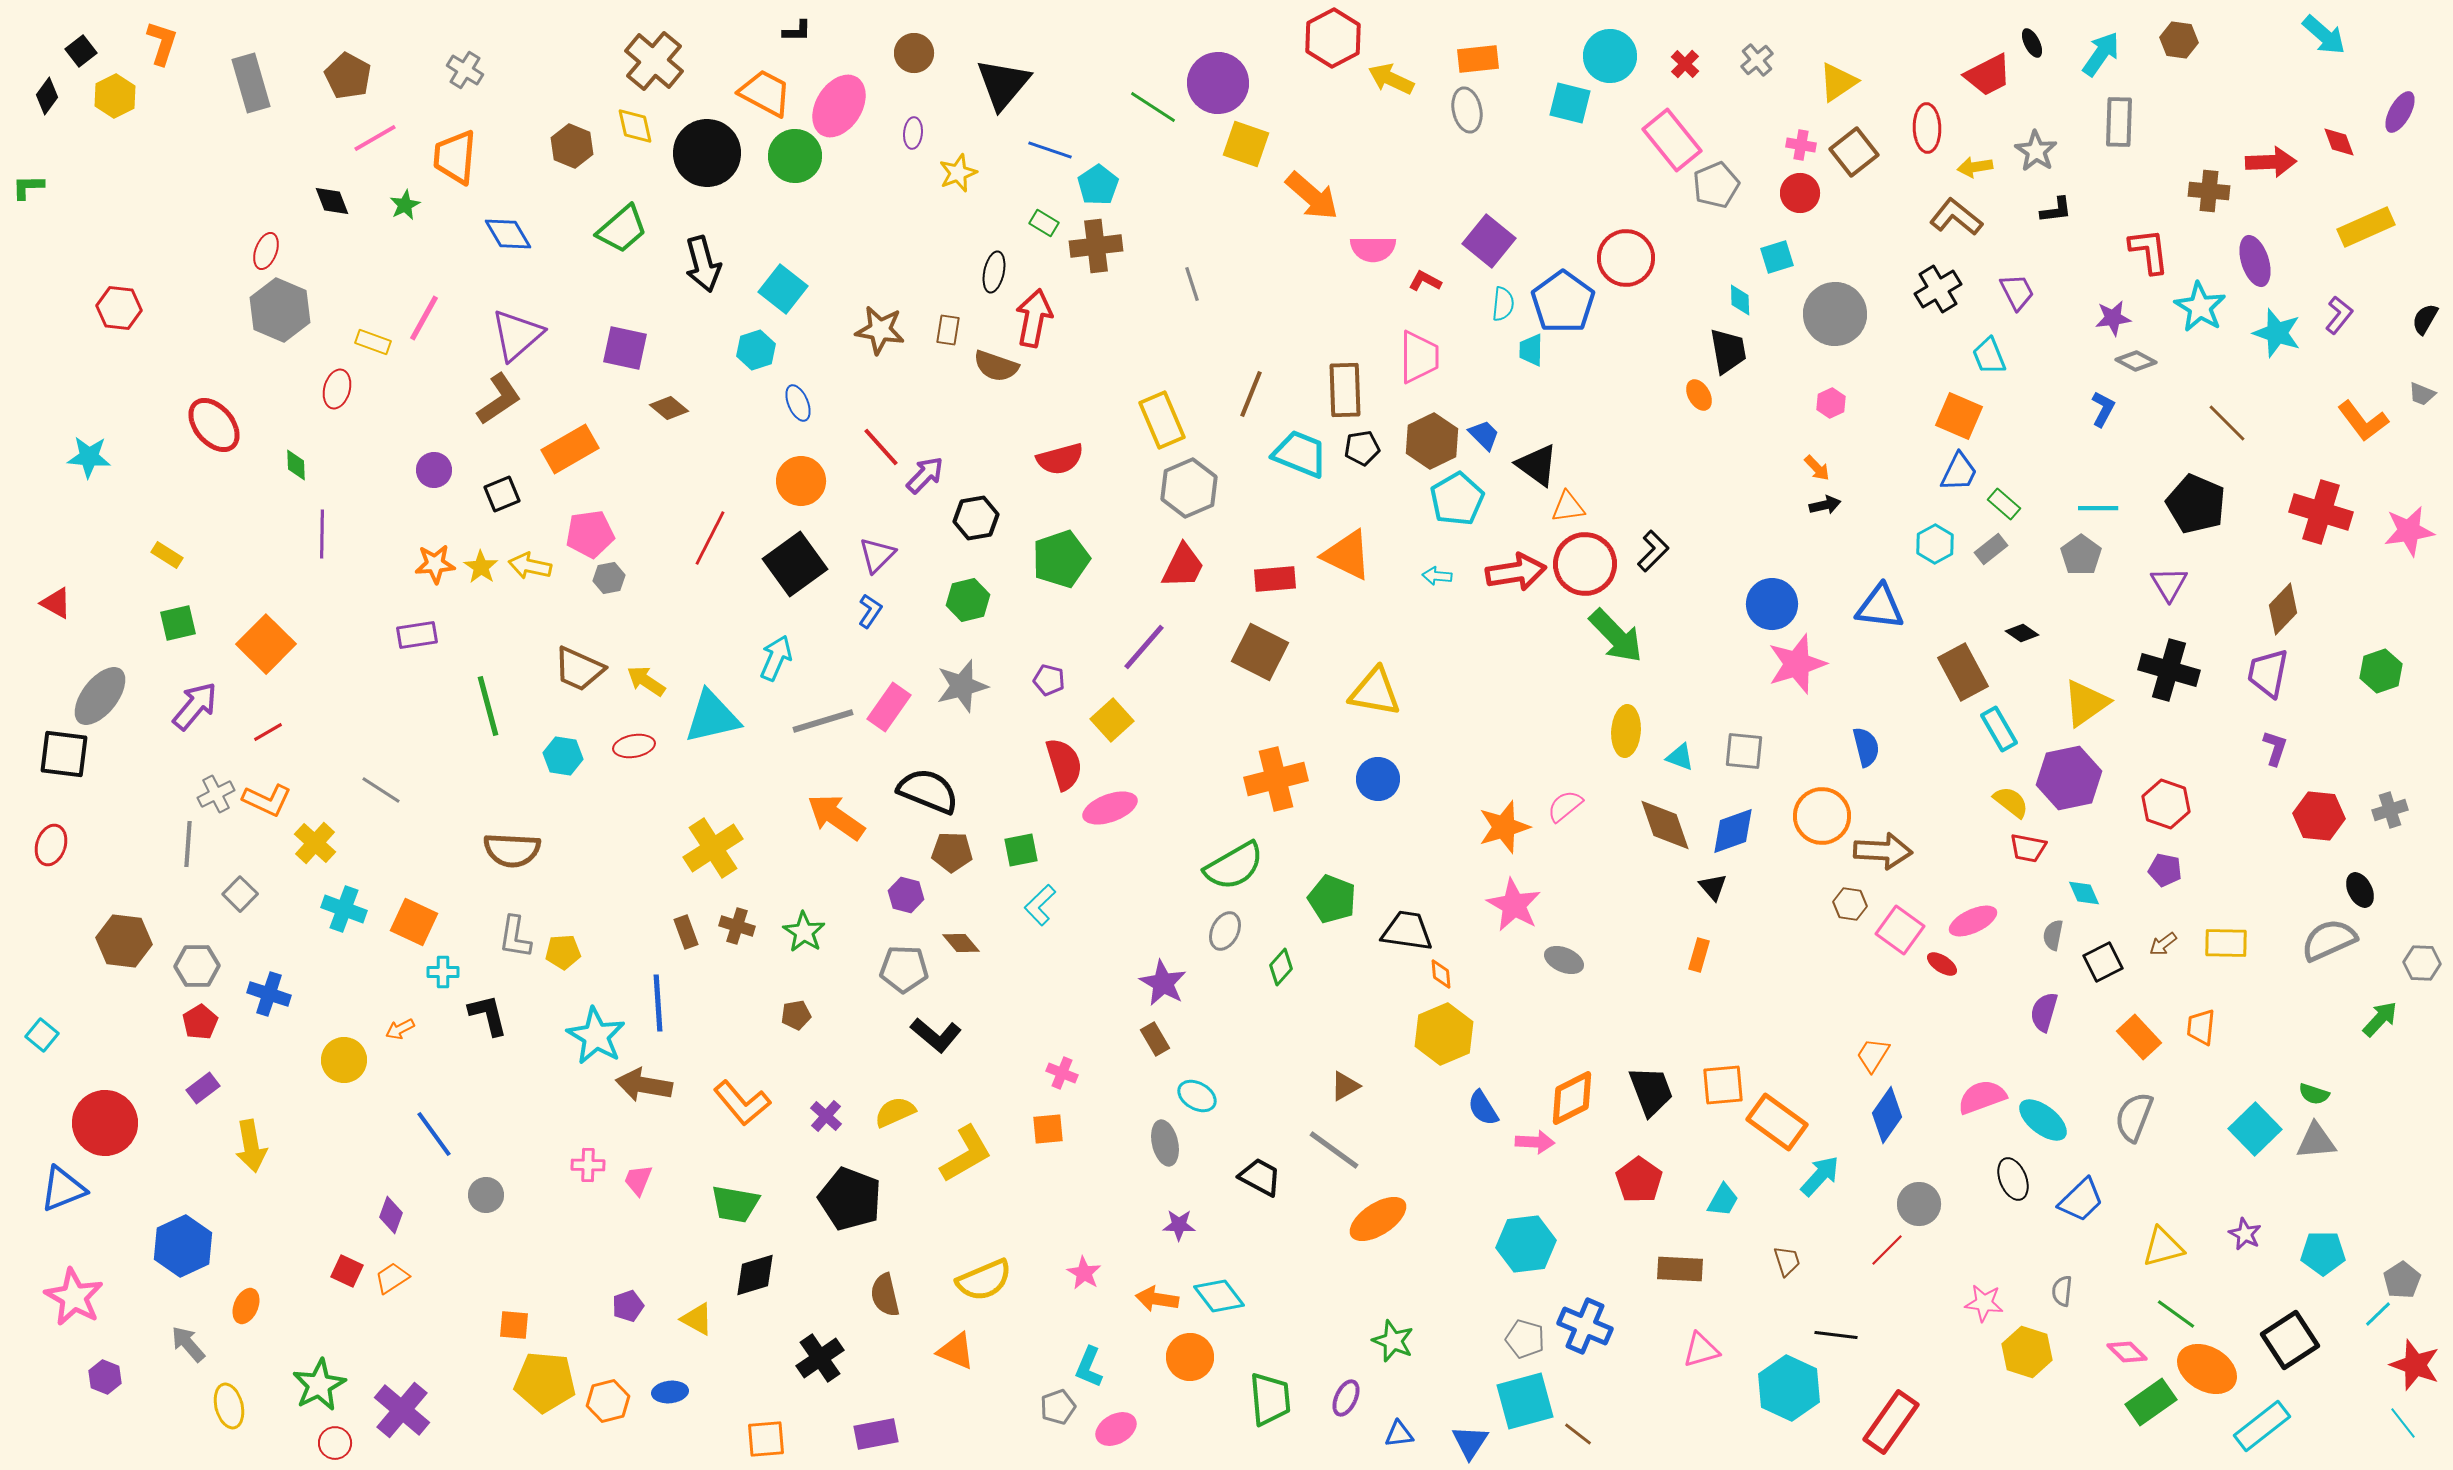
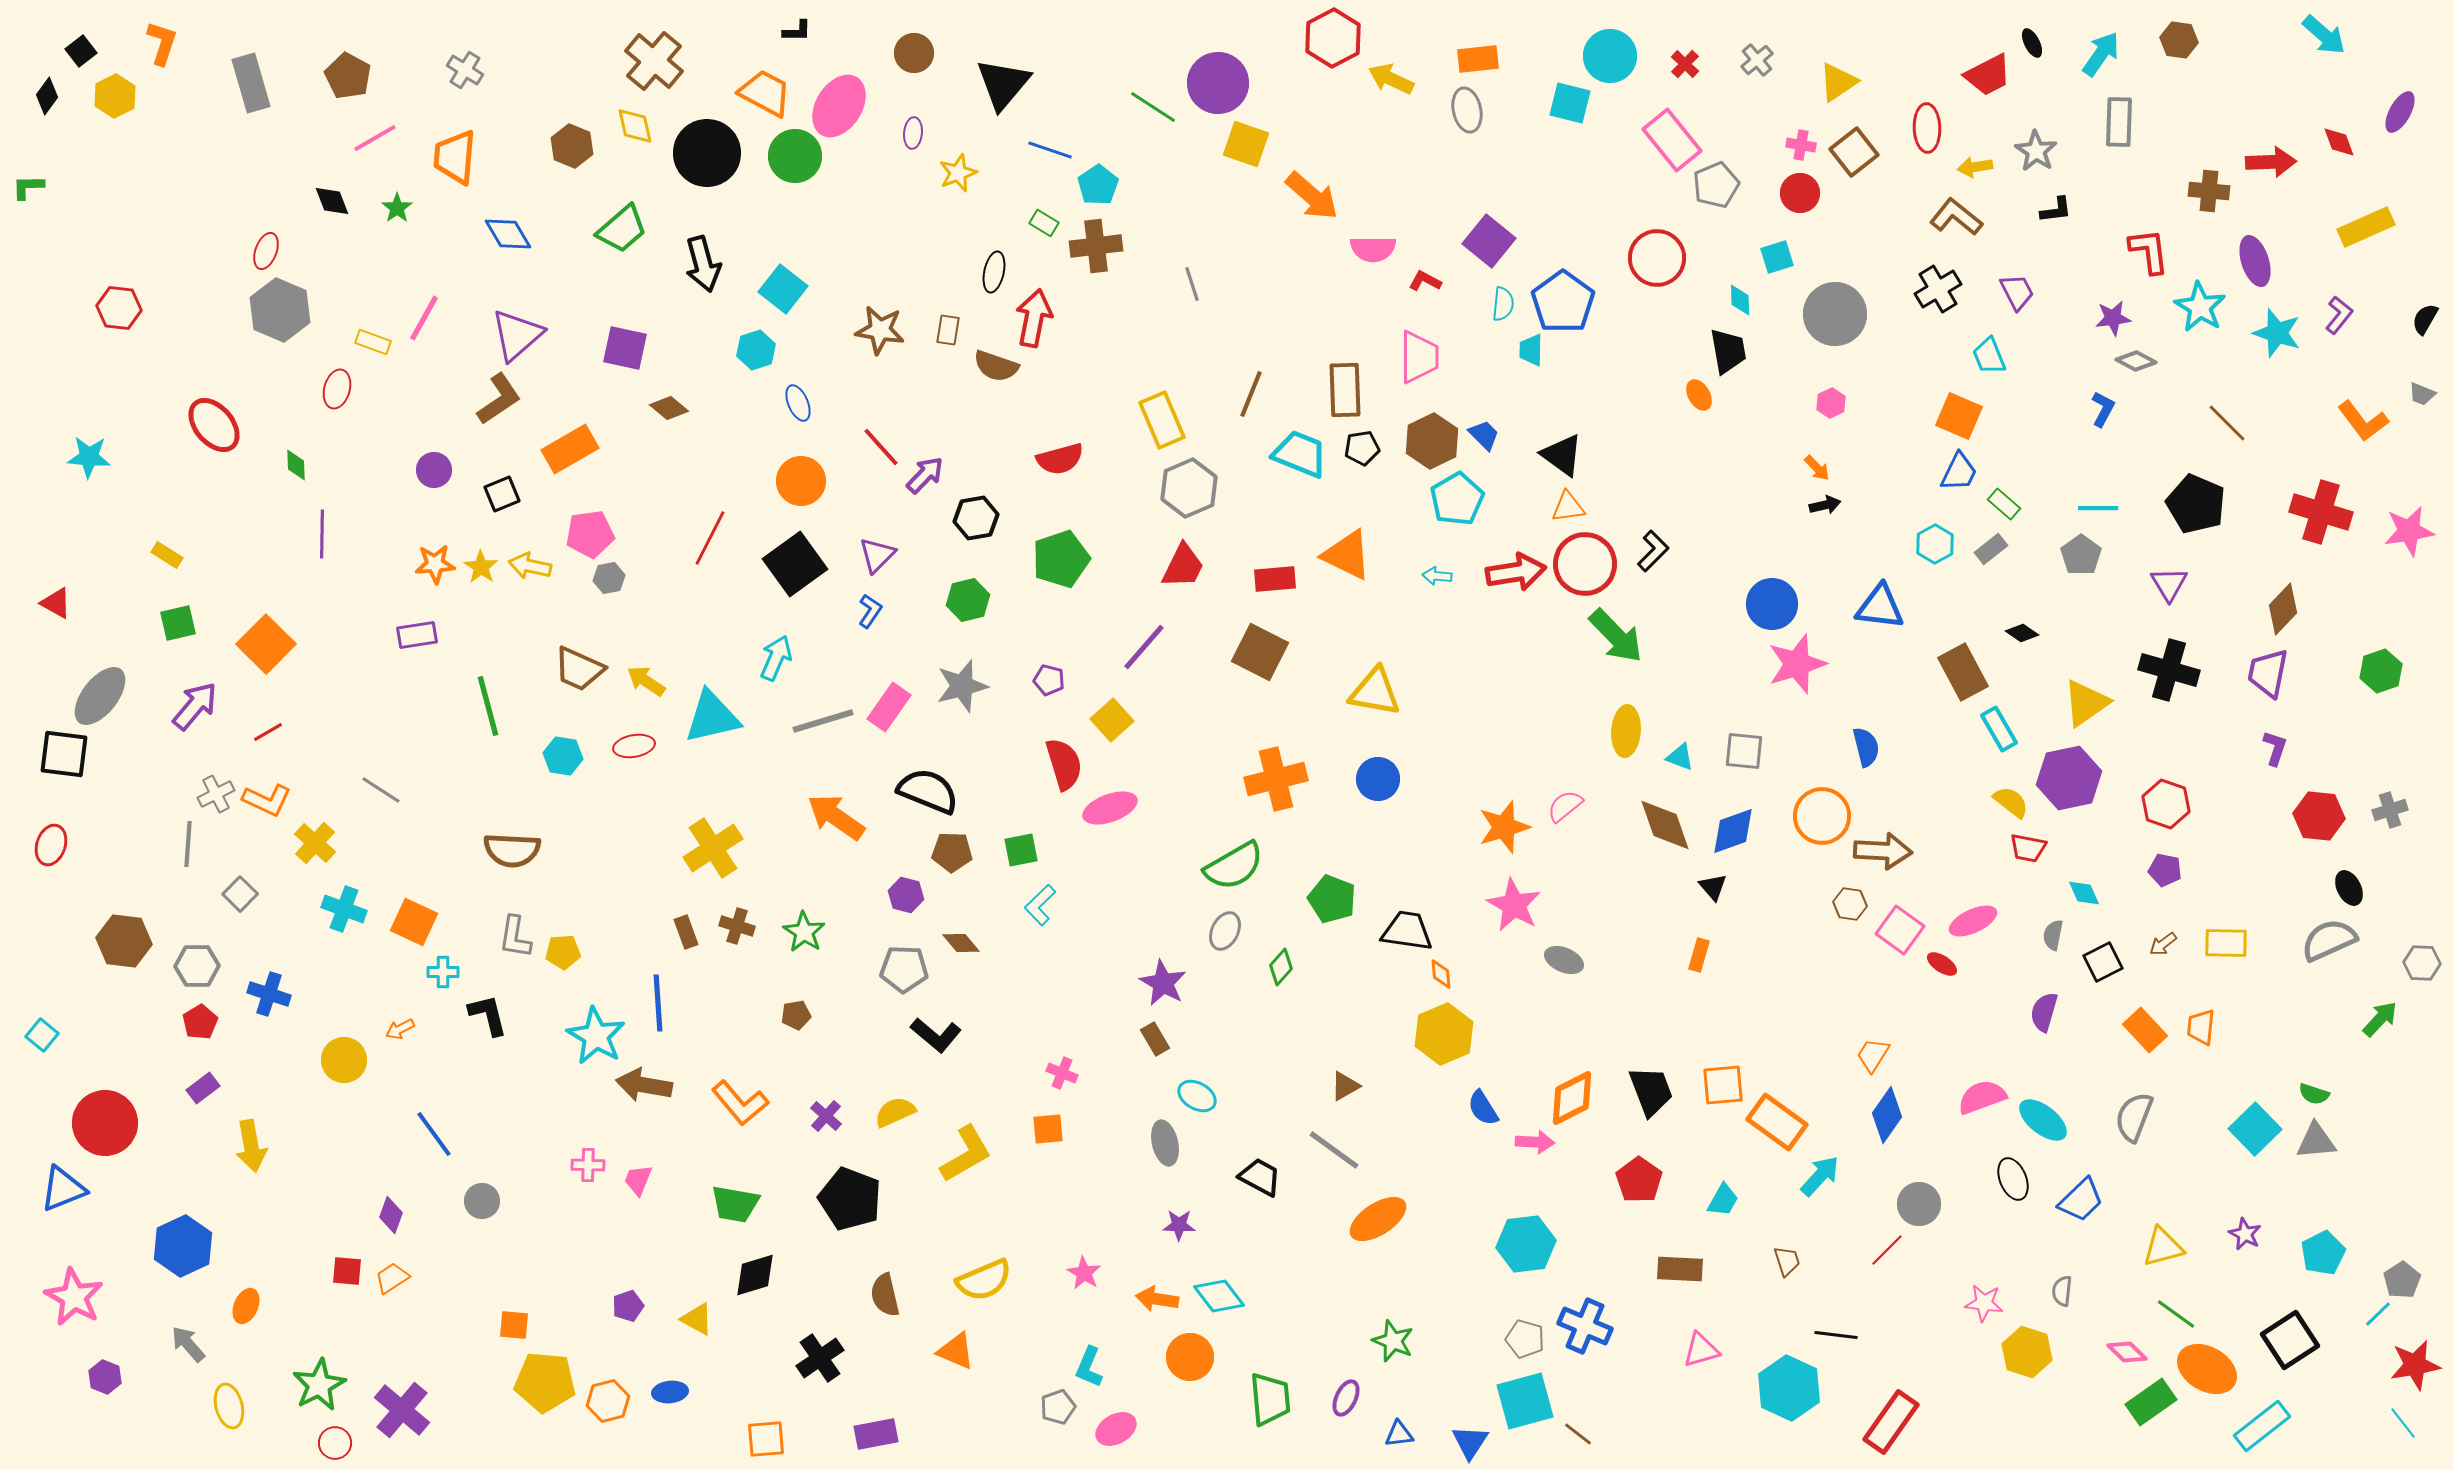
green star at (405, 205): moved 8 px left, 3 px down; rotated 8 degrees counterclockwise
red circle at (1626, 258): moved 31 px right
black triangle at (1537, 465): moved 25 px right, 10 px up
black ellipse at (2360, 890): moved 11 px left, 2 px up
orange rectangle at (2139, 1037): moved 6 px right, 7 px up
orange L-shape at (742, 1103): moved 2 px left
gray circle at (486, 1195): moved 4 px left, 6 px down
cyan pentagon at (2323, 1253): rotated 27 degrees counterclockwise
red square at (347, 1271): rotated 20 degrees counterclockwise
red star at (2415, 1365): rotated 30 degrees counterclockwise
